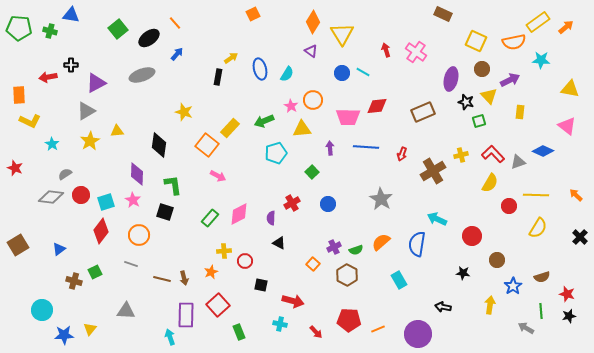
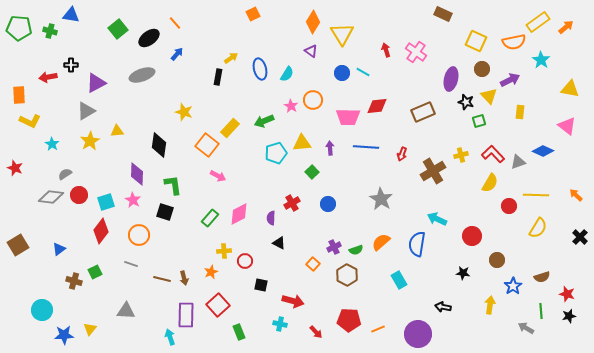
cyan star at (541, 60): rotated 30 degrees clockwise
yellow triangle at (302, 129): moved 14 px down
red circle at (81, 195): moved 2 px left
